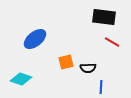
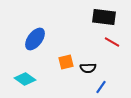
blue ellipse: rotated 15 degrees counterclockwise
cyan diamond: moved 4 px right; rotated 15 degrees clockwise
blue line: rotated 32 degrees clockwise
